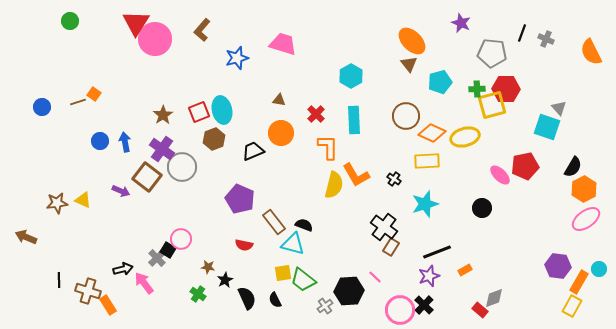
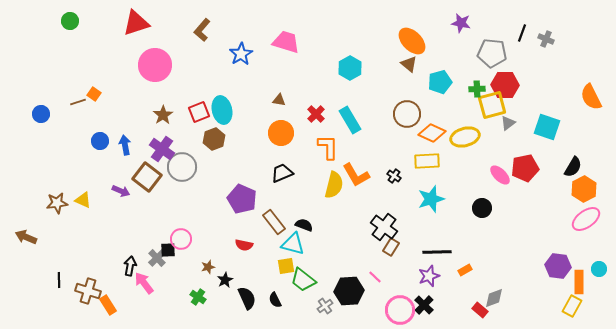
red triangle at (136, 23): rotated 40 degrees clockwise
purple star at (461, 23): rotated 12 degrees counterclockwise
pink circle at (155, 39): moved 26 px down
pink trapezoid at (283, 44): moved 3 px right, 2 px up
orange semicircle at (591, 52): moved 45 px down
blue star at (237, 58): moved 4 px right, 4 px up; rotated 15 degrees counterclockwise
brown triangle at (409, 64): rotated 12 degrees counterclockwise
cyan hexagon at (351, 76): moved 1 px left, 8 px up
red hexagon at (506, 89): moved 1 px left, 4 px up
blue circle at (42, 107): moved 1 px left, 7 px down
gray triangle at (559, 108): moved 51 px left, 15 px down; rotated 35 degrees clockwise
brown circle at (406, 116): moved 1 px right, 2 px up
cyan rectangle at (354, 120): moved 4 px left; rotated 28 degrees counterclockwise
blue arrow at (125, 142): moved 3 px down
black trapezoid at (253, 151): moved 29 px right, 22 px down
red pentagon at (525, 166): moved 2 px down
black cross at (394, 179): moved 3 px up
purple pentagon at (240, 199): moved 2 px right
cyan star at (425, 204): moved 6 px right, 5 px up
black square at (168, 250): rotated 35 degrees counterclockwise
black line at (437, 252): rotated 20 degrees clockwise
brown star at (208, 267): rotated 24 degrees counterclockwise
black arrow at (123, 269): moved 7 px right, 3 px up; rotated 66 degrees counterclockwise
yellow square at (283, 273): moved 3 px right, 7 px up
orange rectangle at (579, 282): rotated 30 degrees counterclockwise
green cross at (198, 294): moved 3 px down
